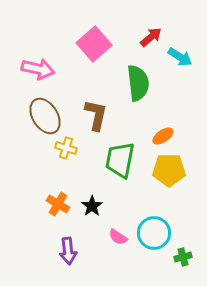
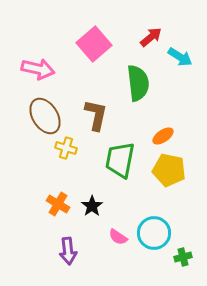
yellow pentagon: rotated 12 degrees clockwise
